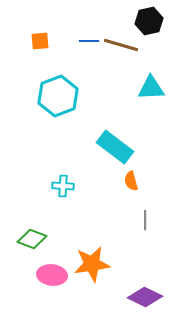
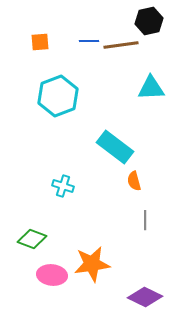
orange square: moved 1 px down
brown line: rotated 24 degrees counterclockwise
orange semicircle: moved 3 px right
cyan cross: rotated 15 degrees clockwise
